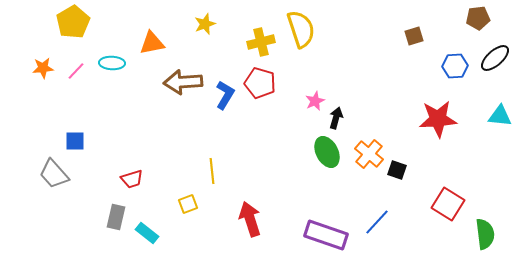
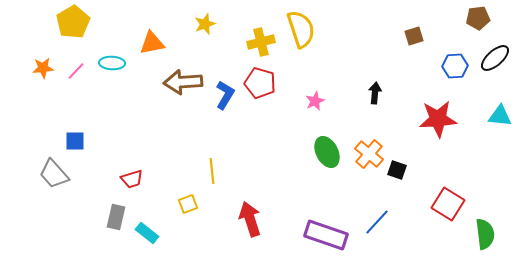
black arrow: moved 39 px right, 25 px up; rotated 10 degrees counterclockwise
